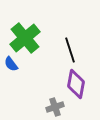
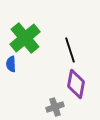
blue semicircle: rotated 35 degrees clockwise
